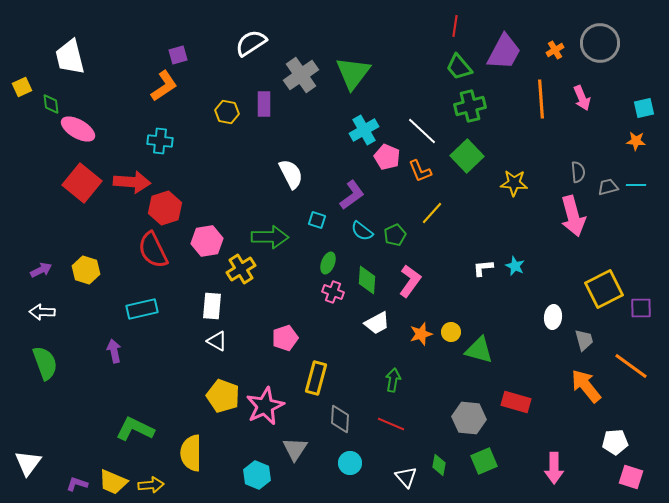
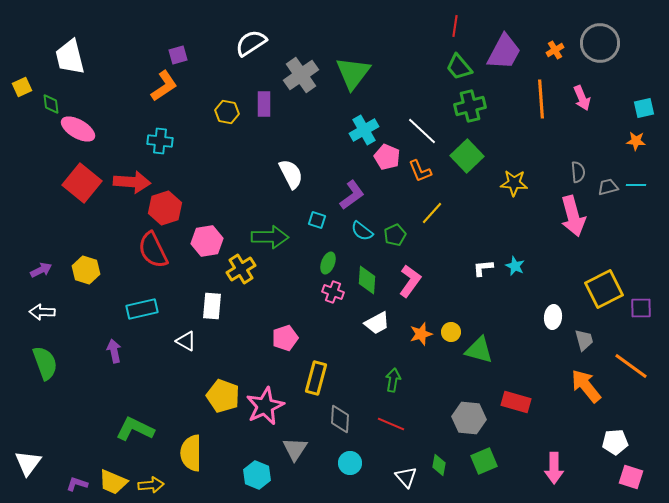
white triangle at (217, 341): moved 31 px left
